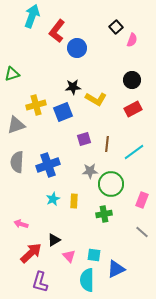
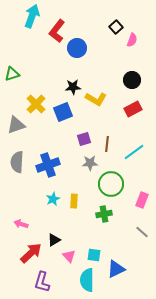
yellow cross: moved 1 px up; rotated 30 degrees counterclockwise
gray star: moved 8 px up
purple L-shape: moved 2 px right
